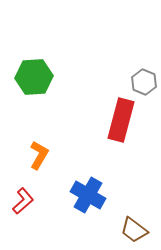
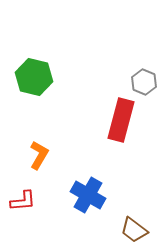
green hexagon: rotated 18 degrees clockwise
red L-shape: rotated 36 degrees clockwise
